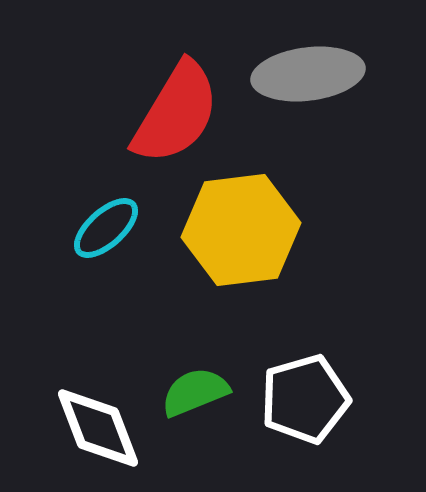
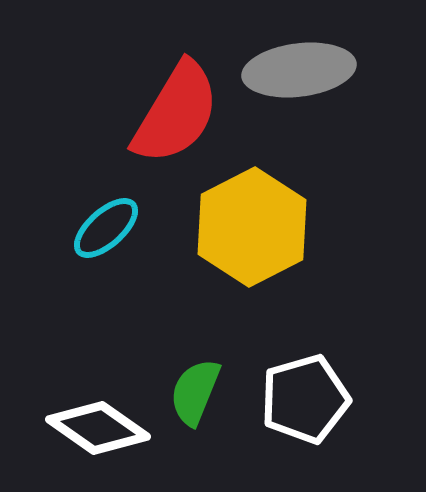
gray ellipse: moved 9 px left, 4 px up
yellow hexagon: moved 11 px right, 3 px up; rotated 20 degrees counterclockwise
green semicircle: rotated 46 degrees counterclockwise
white diamond: rotated 34 degrees counterclockwise
